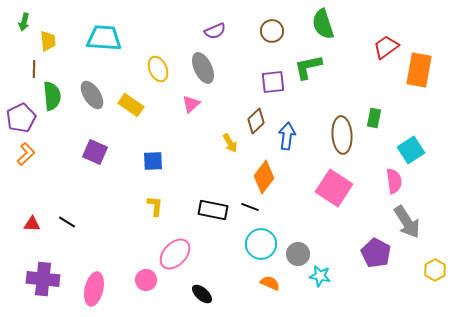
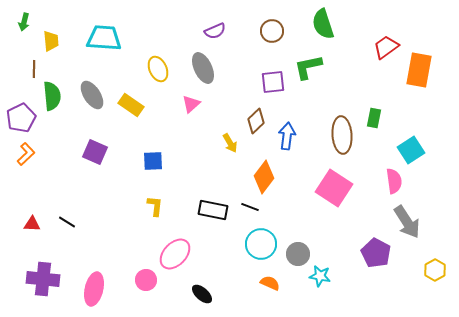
yellow trapezoid at (48, 41): moved 3 px right
